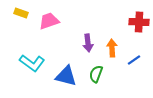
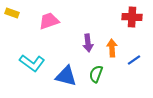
yellow rectangle: moved 9 px left
red cross: moved 7 px left, 5 px up
